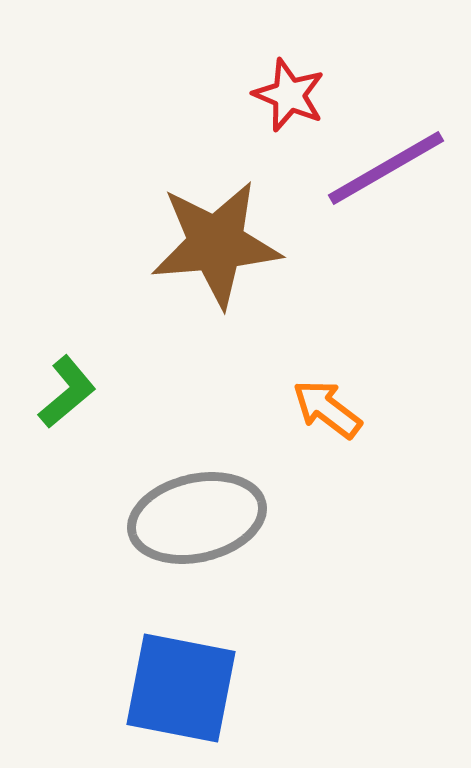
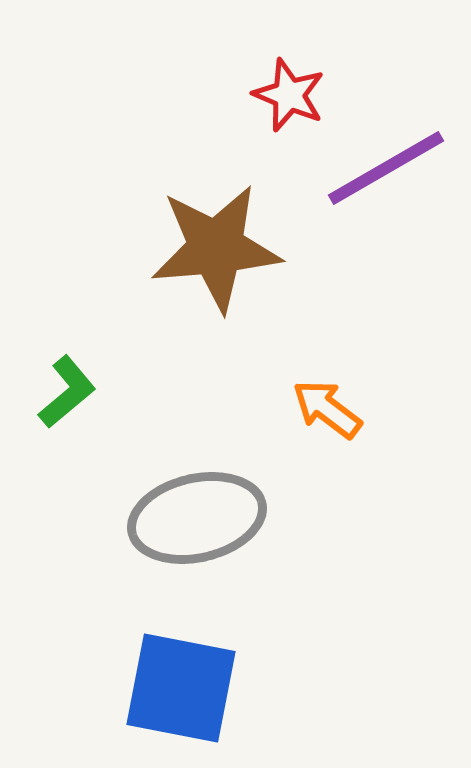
brown star: moved 4 px down
